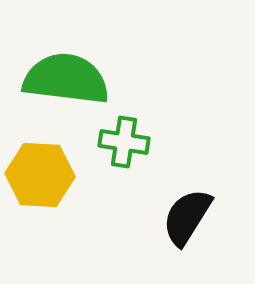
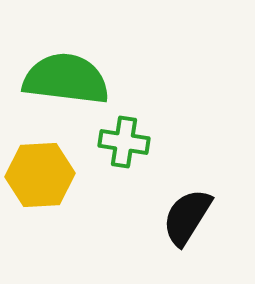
yellow hexagon: rotated 6 degrees counterclockwise
